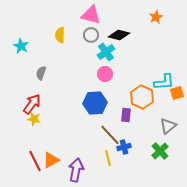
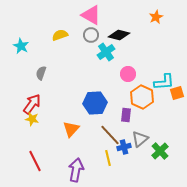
pink triangle: rotated 15 degrees clockwise
yellow semicircle: rotated 70 degrees clockwise
pink circle: moved 23 px right
yellow star: moved 2 px left
gray triangle: moved 28 px left, 13 px down
orange triangle: moved 20 px right, 31 px up; rotated 18 degrees counterclockwise
